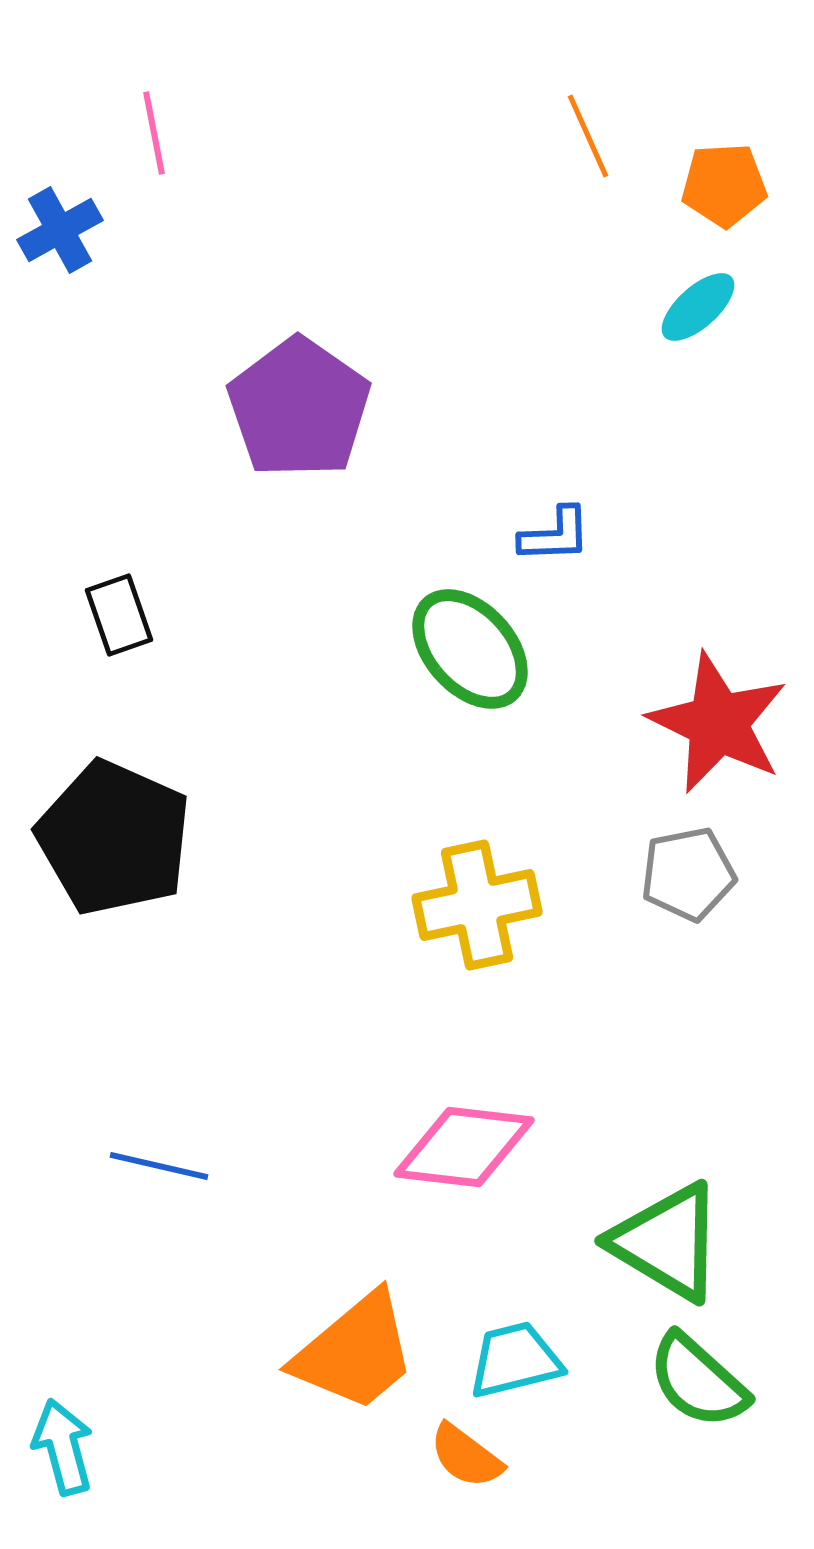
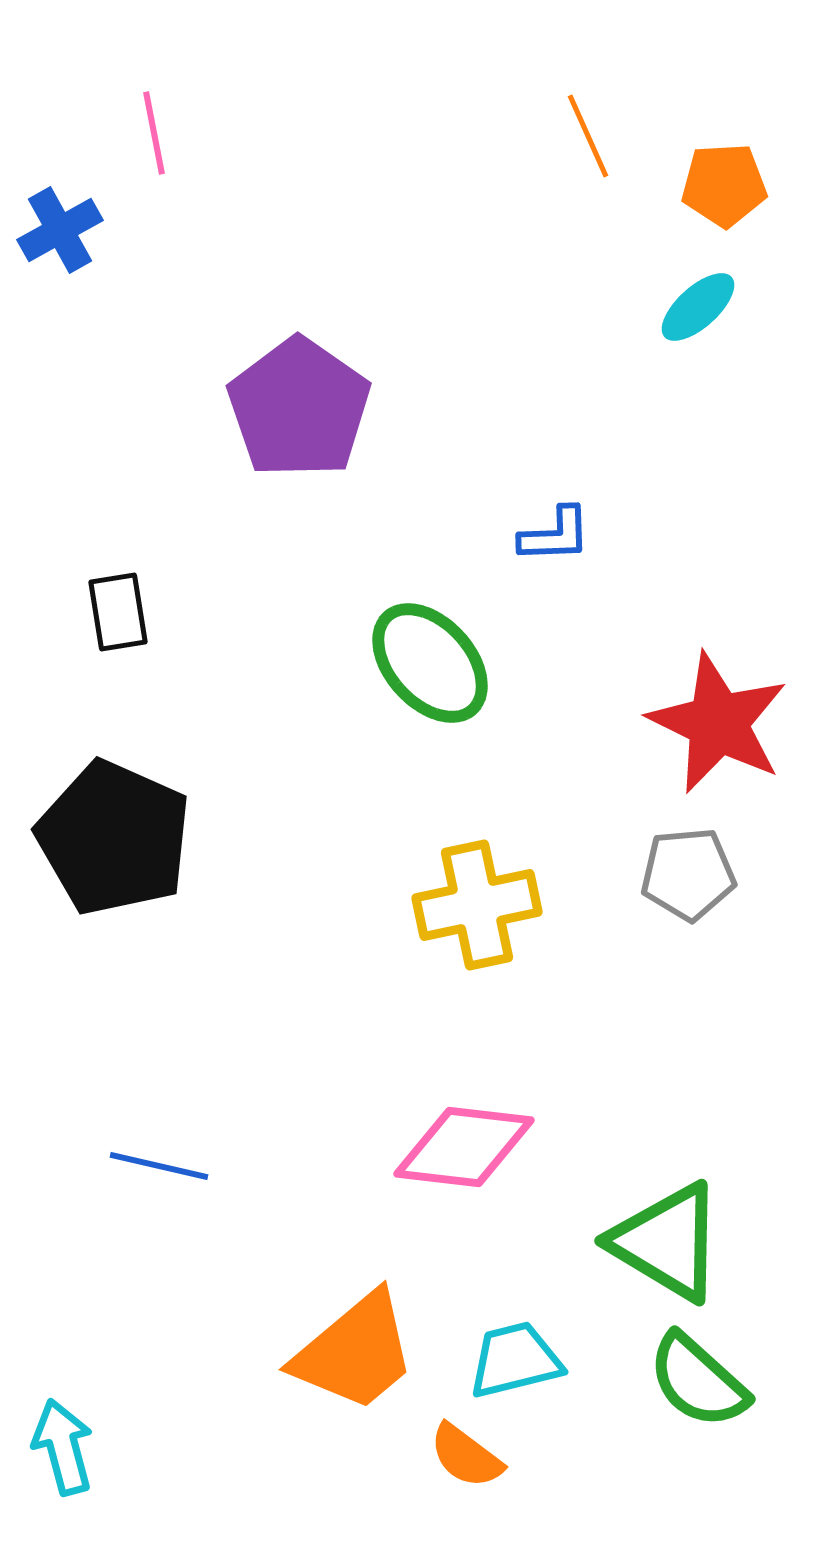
black rectangle: moved 1 px left, 3 px up; rotated 10 degrees clockwise
green ellipse: moved 40 px left, 14 px down
gray pentagon: rotated 6 degrees clockwise
